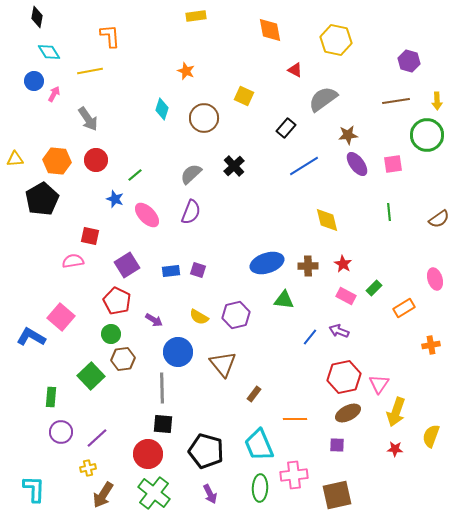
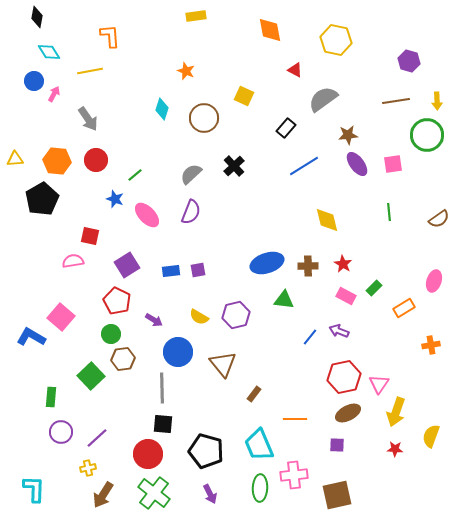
purple square at (198, 270): rotated 28 degrees counterclockwise
pink ellipse at (435, 279): moved 1 px left, 2 px down; rotated 35 degrees clockwise
